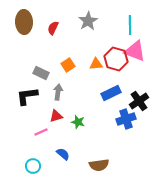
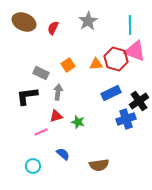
brown ellipse: rotated 65 degrees counterclockwise
